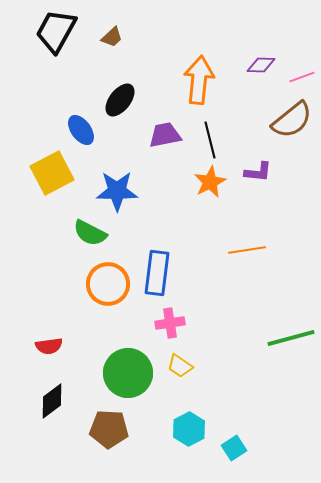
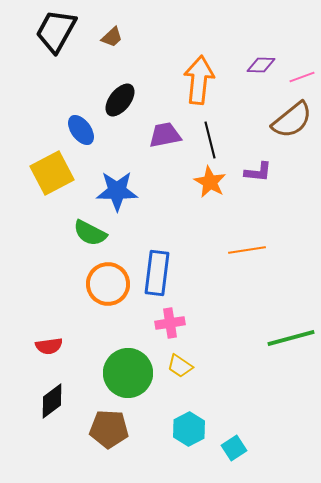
orange star: rotated 16 degrees counterclockwise
